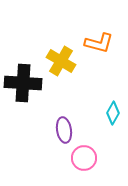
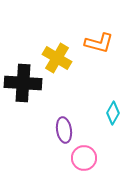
yellow cross: moved 4 px left, 3 px up
